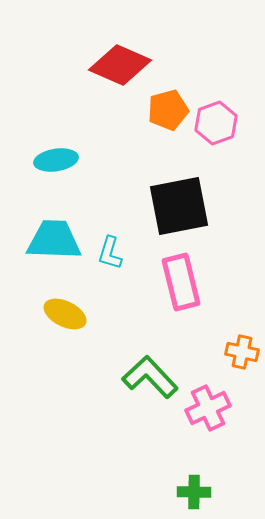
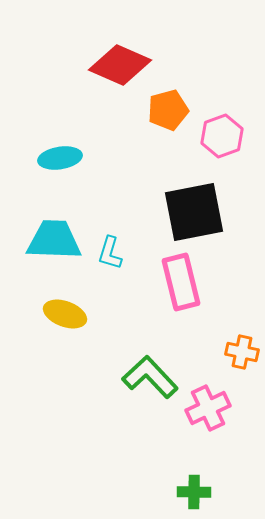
pink hexagon: moved 6 px right, 13 px down
cyan ellipse: moved 4 px right, 2 px up
black square: moved 15 px right, 6 px down
yellow ellipse: rotated 6 degrees counterclockwise
